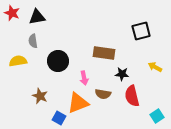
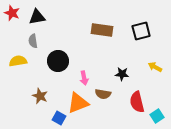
brown rectangle: moved 2 px left, 23 px up
red semicircle: moved 5 px right, 6 px down
